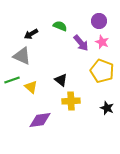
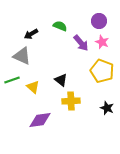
yellow triangle: moved 2 px right
